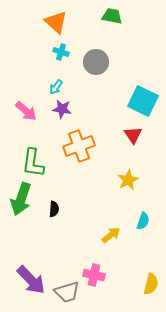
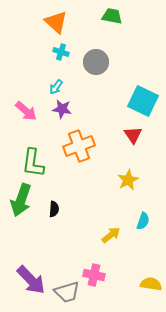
green arrow: moved 1 px down
yellow semicircle: rotated 95 degrees counterclockwise
